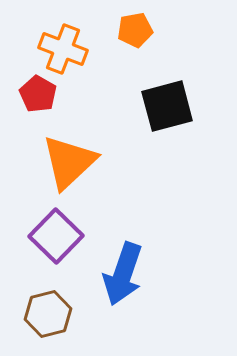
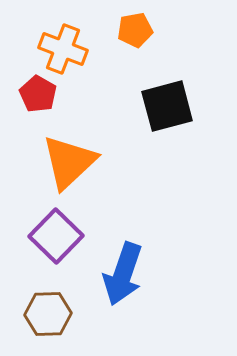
brown hexagon: rotated 12 degrees clockwise
